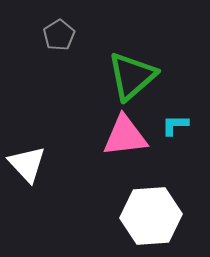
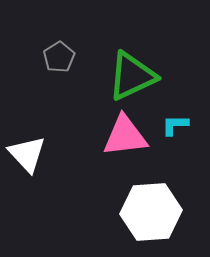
gray pentagon: moved 22 px down
green triangle: rotated 16 degrees clockwise
white triangle: moved 10 px up
white hexagon: moved 4 px up
